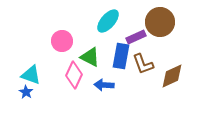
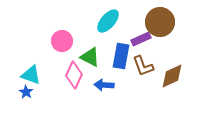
purple rectangle: moved 5 px right, 2 px down
brown L-shape: moved 2 px down
